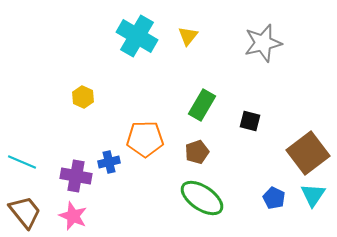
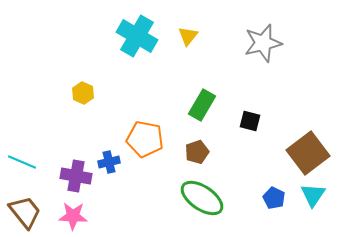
yellow hexagon: moved 4 px up
orange pentagon: rotated 12 degrees clockwise
pink star: rotated 20 degrees counterclockwise
